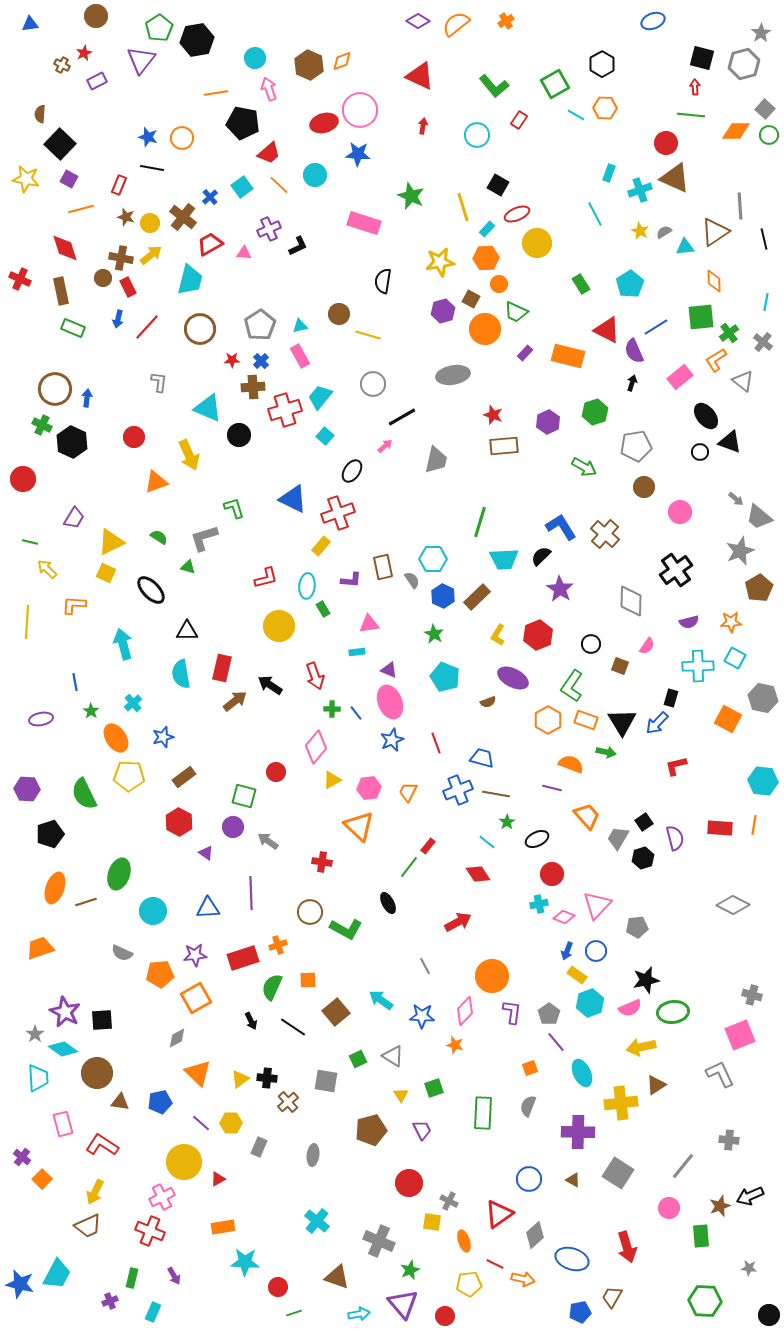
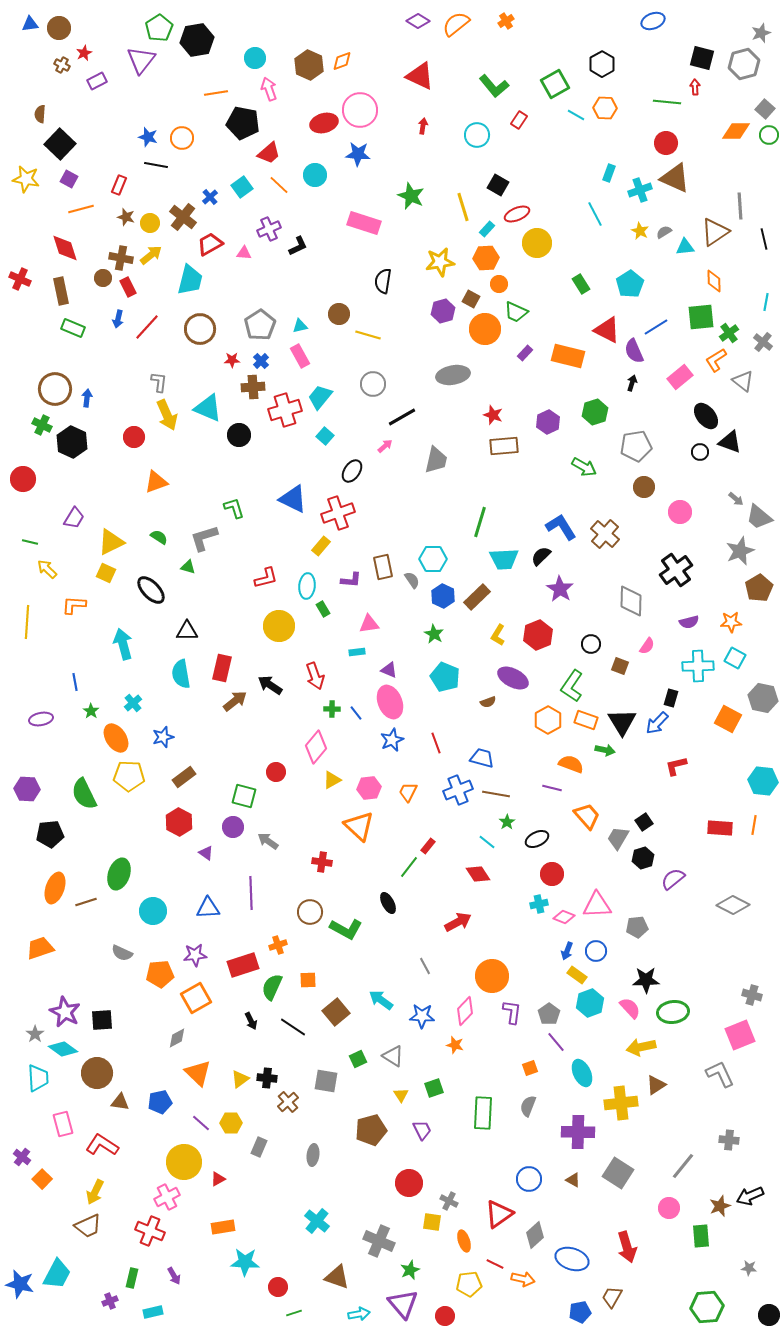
brown circle at (96, 16): moved 37 px left, 12 px down
gray star at (761, 33): rotated 12 degrees clockwise
green line at (691, 115): moved 24 px left, 13 px up
black line at (152, 168): moved 4 px right, 3 px up
yellow arrow at (189, 455): moved 22 px left, 40 px up
green arrow at (606, 752): moved 1 px left, 2 px up
black pentagon at (50, 834): rotated 12 degrees clockwise
purple semicircle at (675, 838): moved 2 px left, 41 px down; rotated 115 degrees counterclockwise
pink triangle at (597, 905): rotated 44 degrees clockwise
red rectangle at (243, 958): moved 7 px down
black star at (646, 980): rotated 12 degrees clockwise
pink semicircle at (630, 1008): rotated 110 degrees counterclockwise
pink cross at (162, 1197): moved 5 px right
green hexagon at (705, 1301): moved 2 px right, 6 px down; rotated 8 degrees counterclockwise
cyan rectangle at (153, 1312): rotated 54 degrees clockwise
